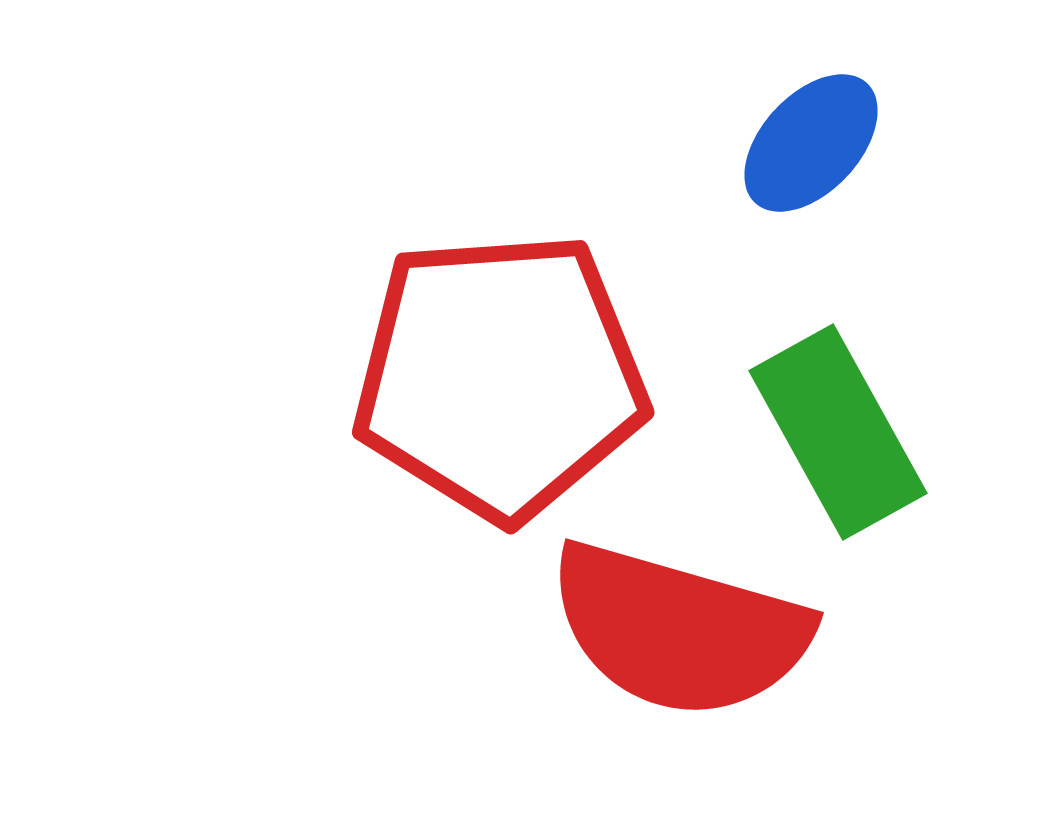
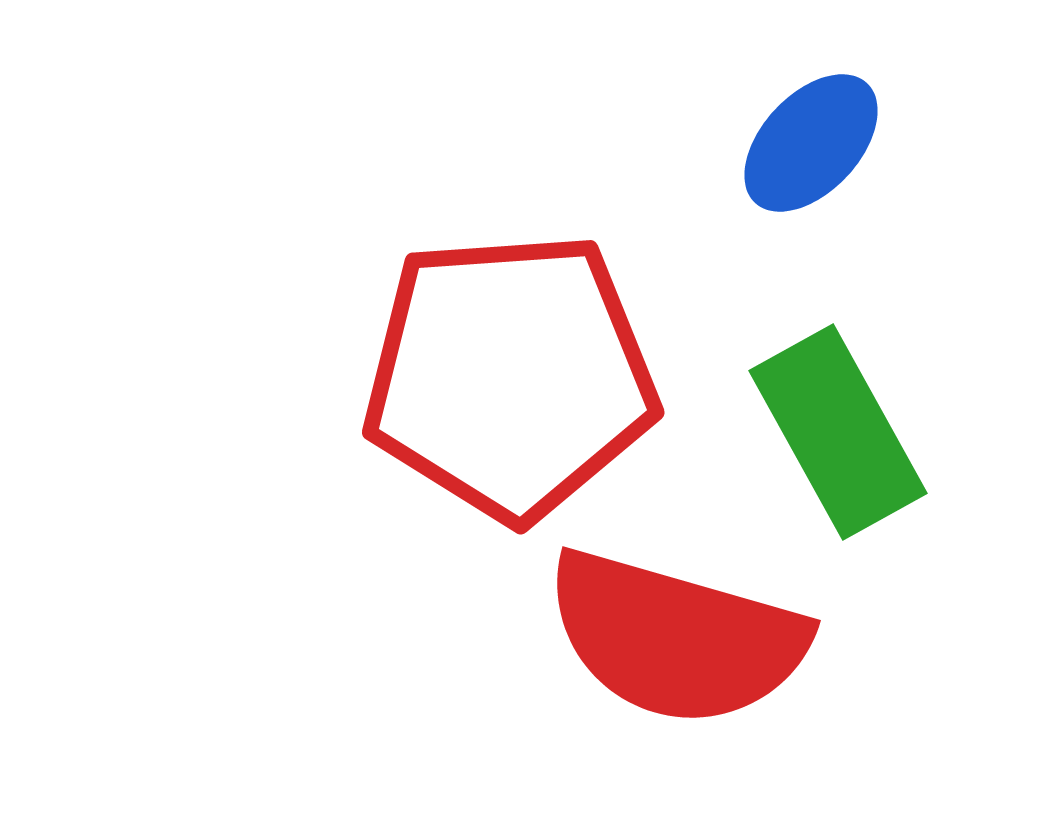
red pentagon: moved 10 px right
red semicircle: moved 3 px left, 8 px down
